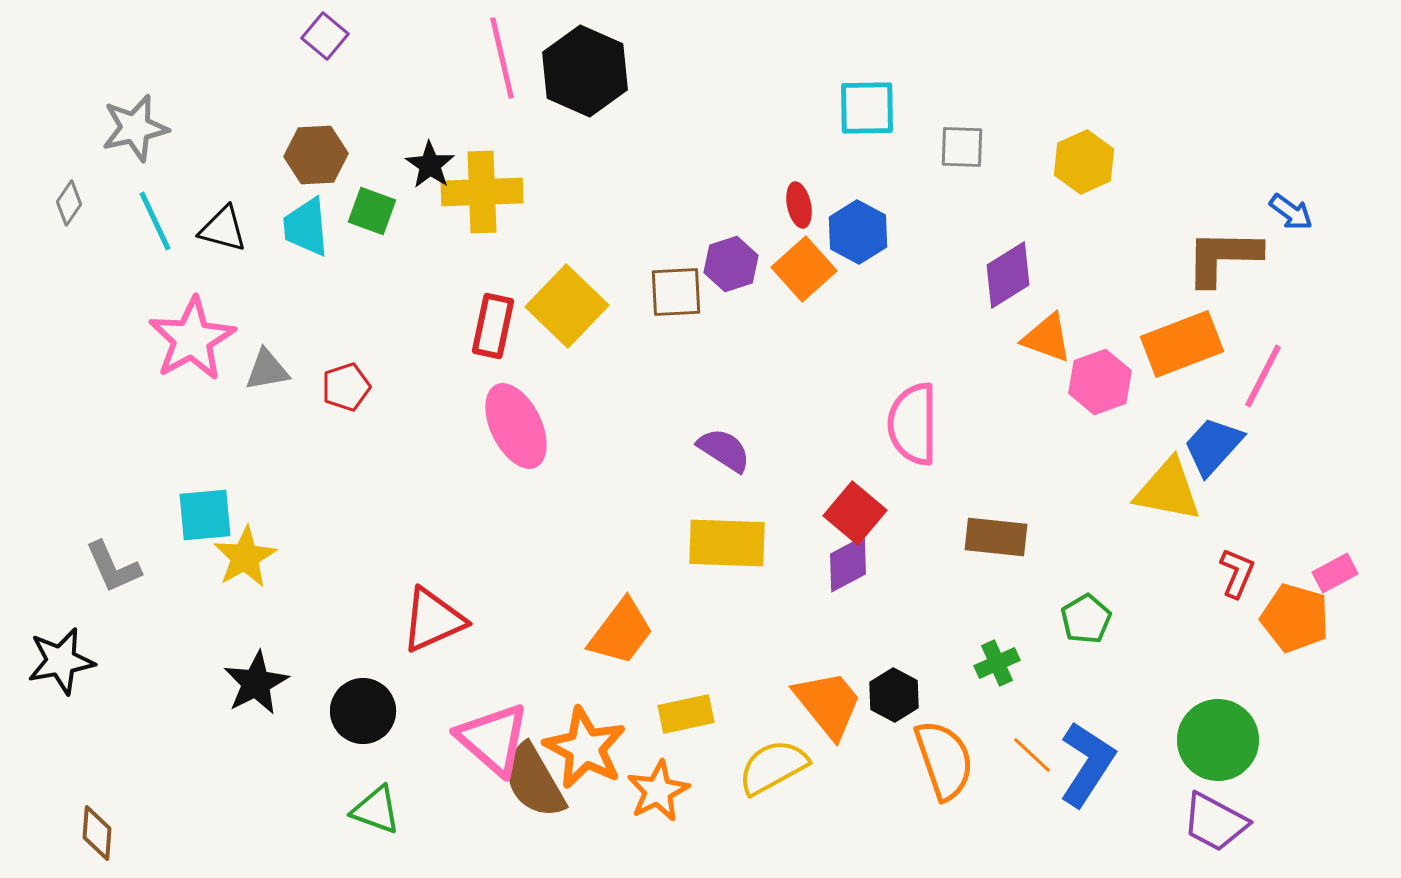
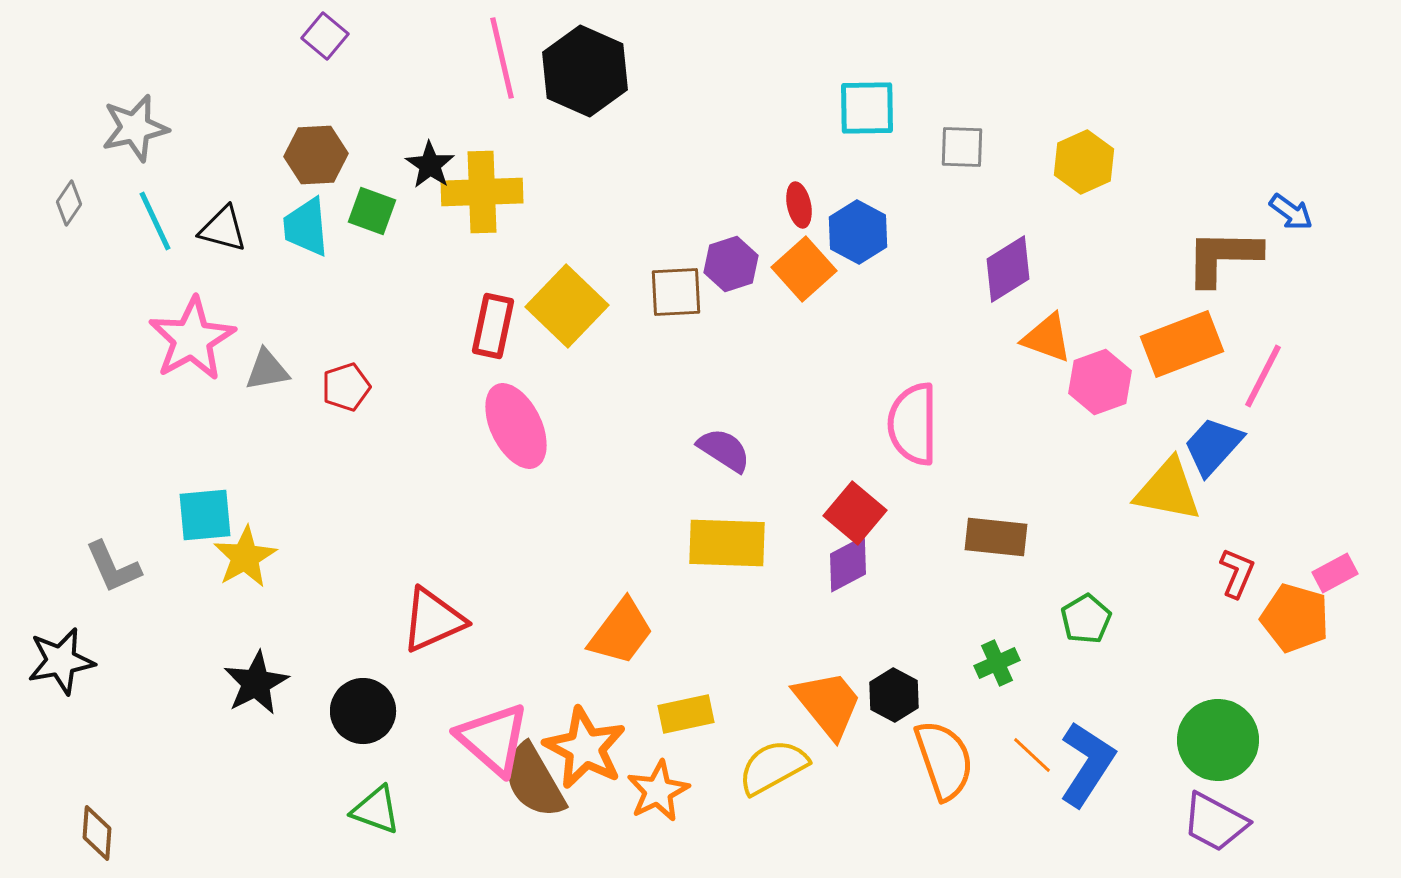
purple diamond at (1008, 275): moved 6 px up
